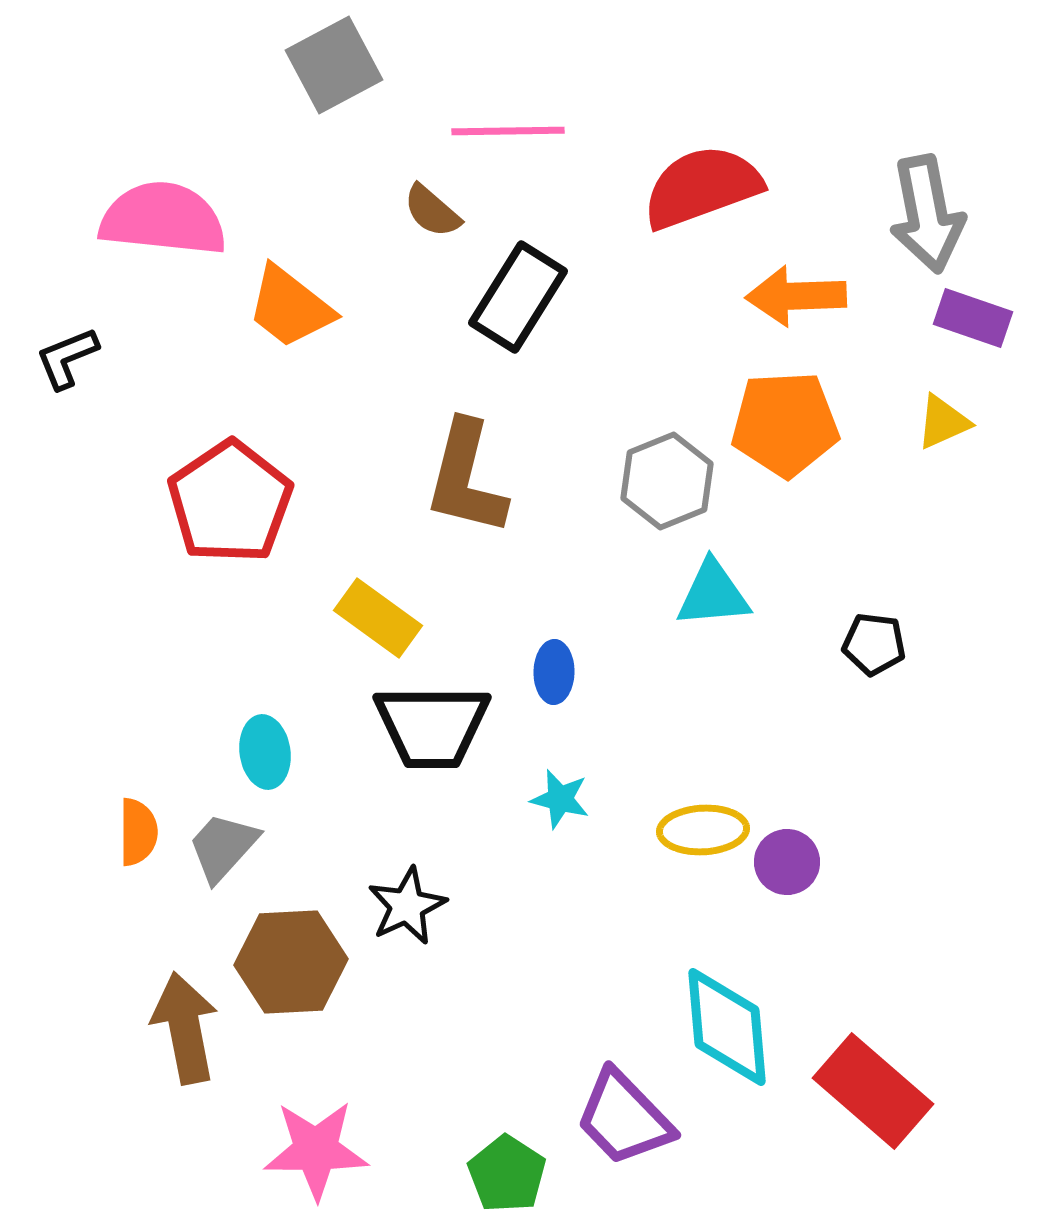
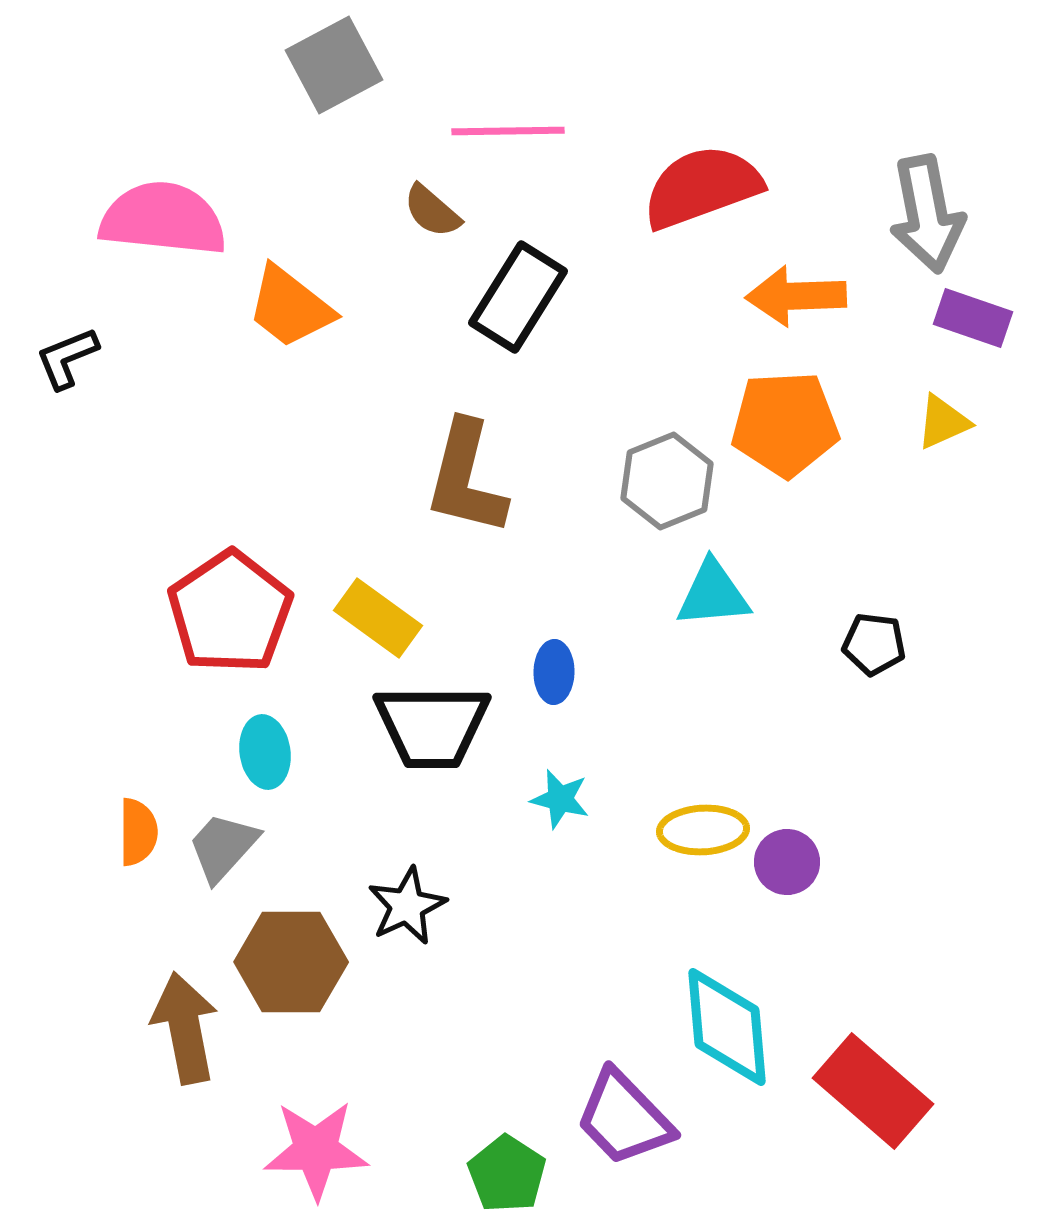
red pentagon: moved 110 px down
brown hexagon: rotated 3 degrees clockwise
